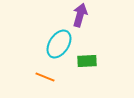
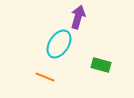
purple arrow: moved 2 px left, 2 px down
green rectangle: moved 14 px right, 4 px down; rotated 18 degrees clockwise
